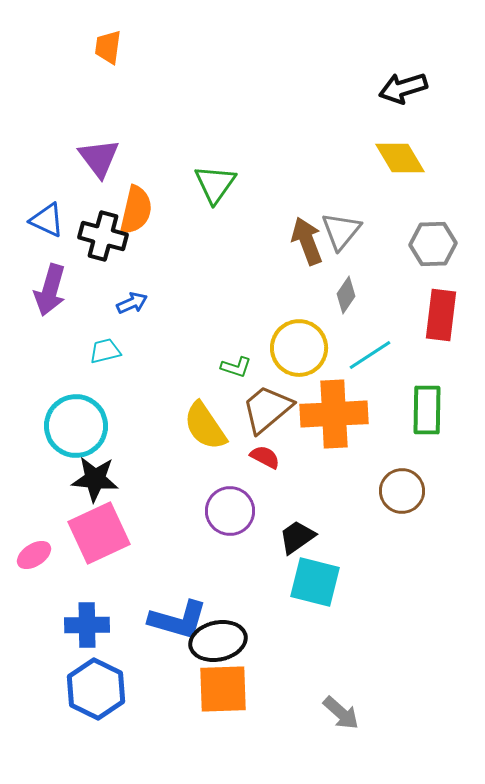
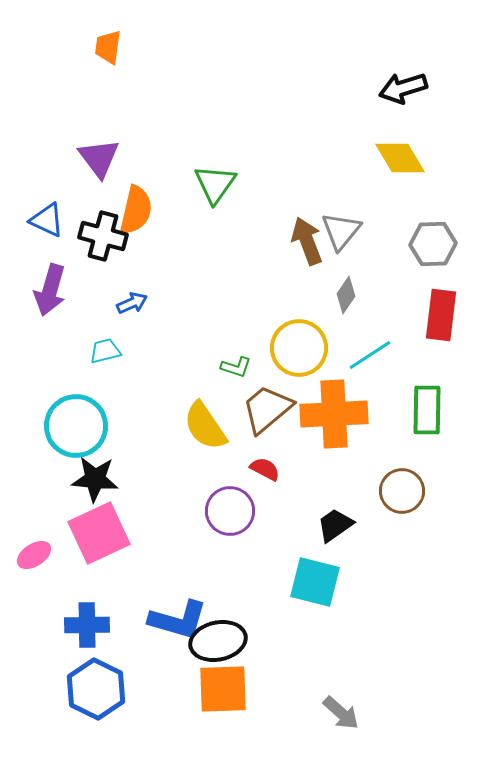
red semicircle: moved 12 px down
black trapezoid: moved 38 px right, 12 px up
